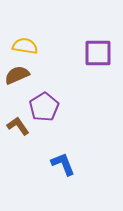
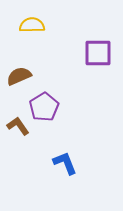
yellow semicircle: moved 7 px right, 21 px up; rotated 10 degrees counterclockwise
brown semicircle: moved 2 px right, 1 px down
blue L-shape: moved 2 px right, 1 px up
